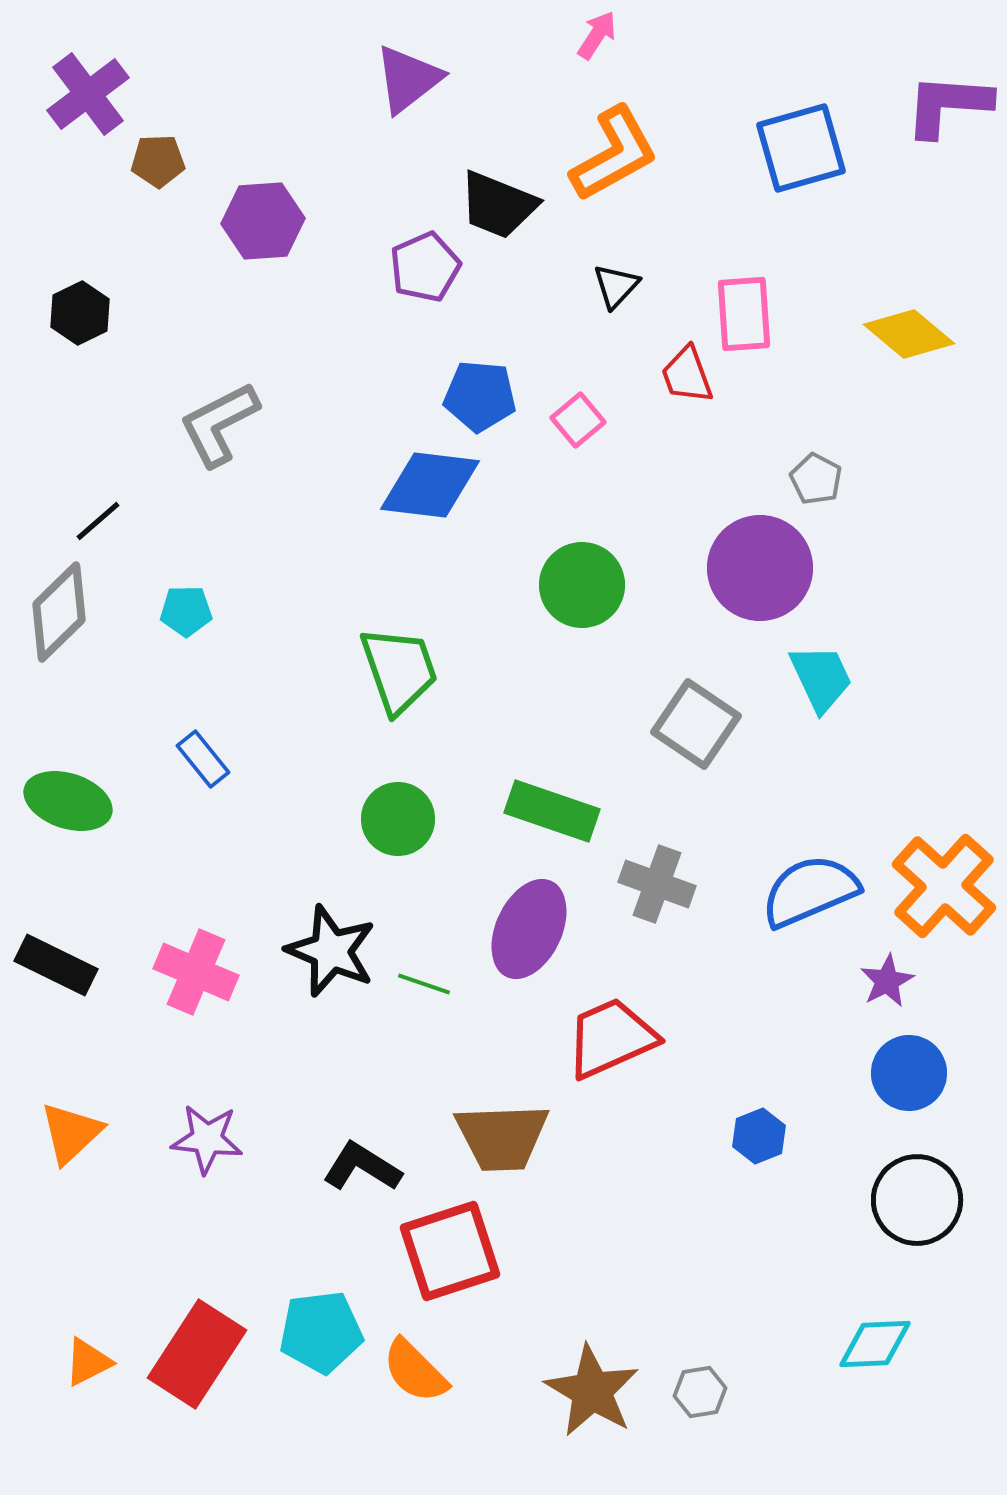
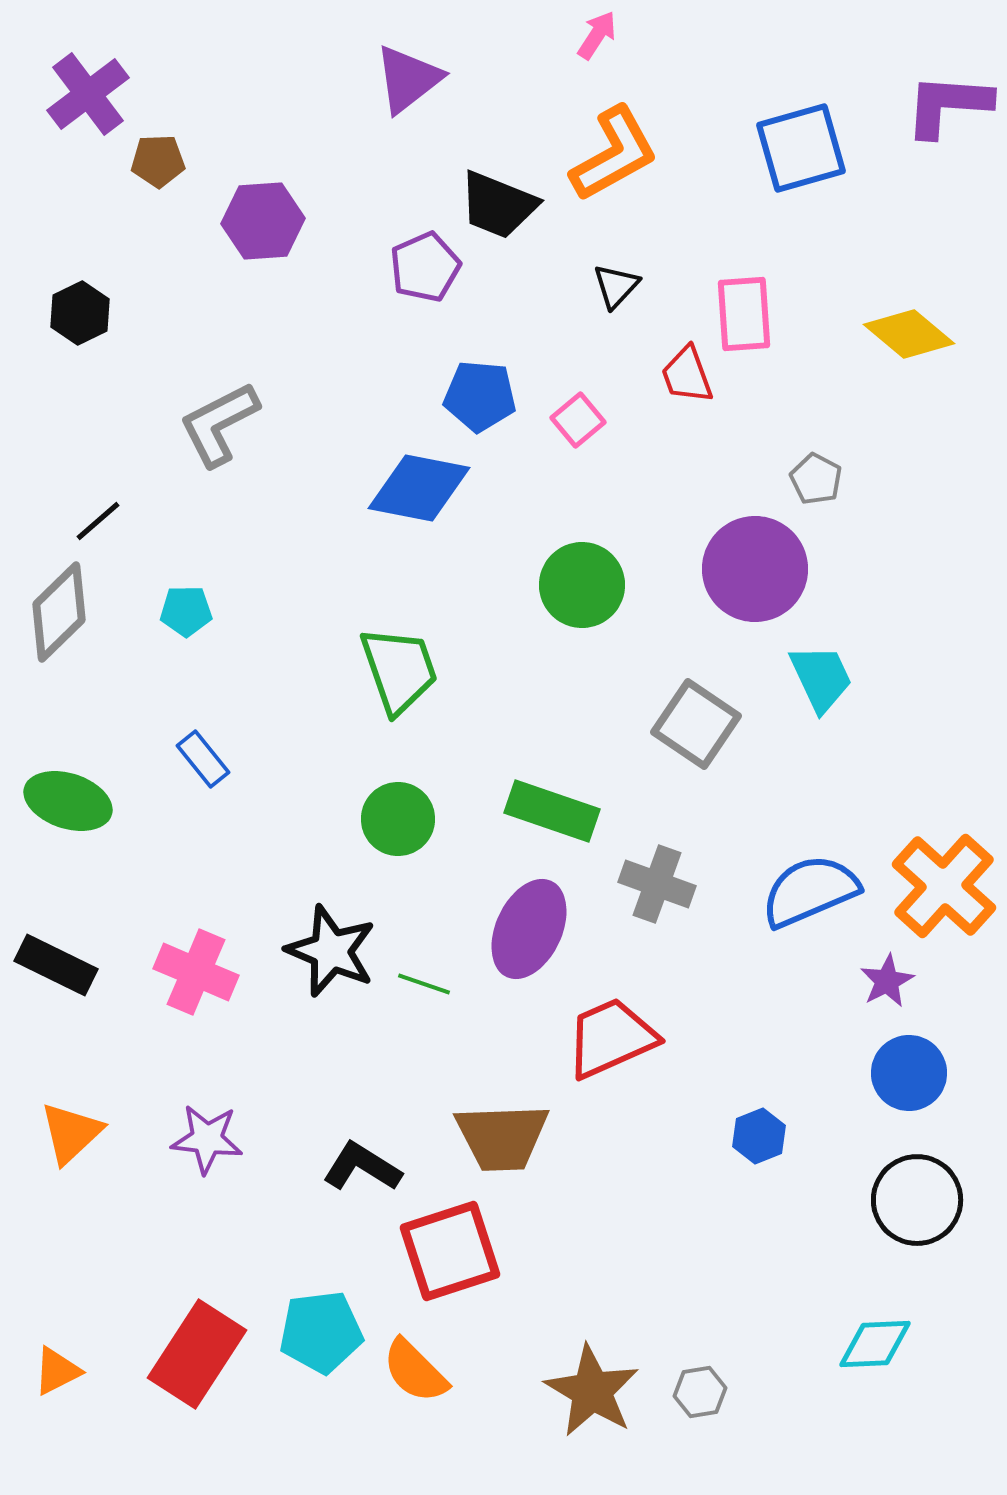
blue diamond at (430, 485): moved 11 px left, 3 px down; rotated 4 degrees clockwise
purple circle at (760, 568): moved 5 px left, 1 px down
orange triangle at (88, 1362): moved 31 px left, 9 px down
